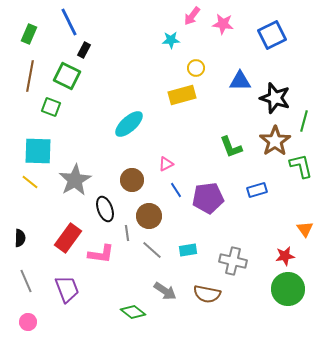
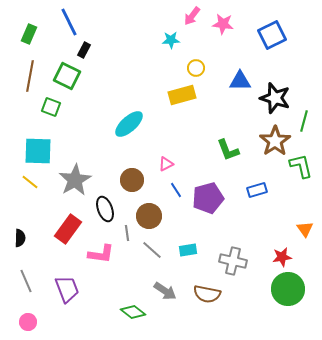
green L-shape at (231, 147): moved 3 px left, 3 px down
purple pentagon at (208, 198): rotated 8 degrees counterclockwise
red rectangle at (68, 238): moved 9 px up
red star at (285, 256): moved 3 px left, 1 px down
